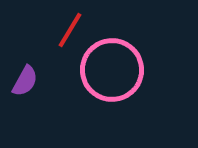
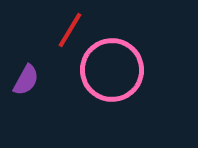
purple semicircle: moved 1 px right, 1 px up
